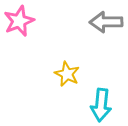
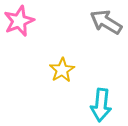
gray arrow: rotated 32 degrees clockwise
yellow star: moved 5 px left, 4 px up; rotated 15 degrees clockwise
